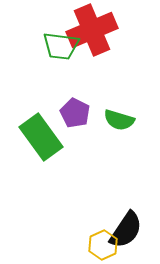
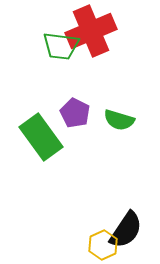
red cross: moved 1 px left, 1 px down
